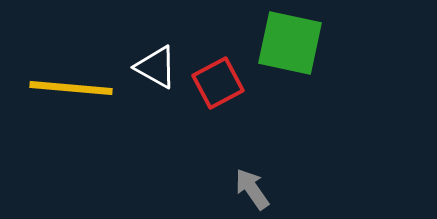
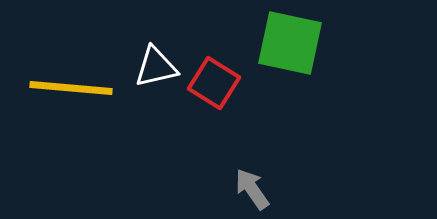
white triangle: rotated 42 degrees counterclockwise
red square: moved 4 px left; rotated 30 degrees counterclockwise
